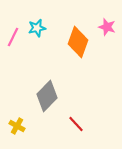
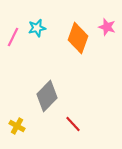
orange diamond: moved 4 px up
red line: moved 3 px left
